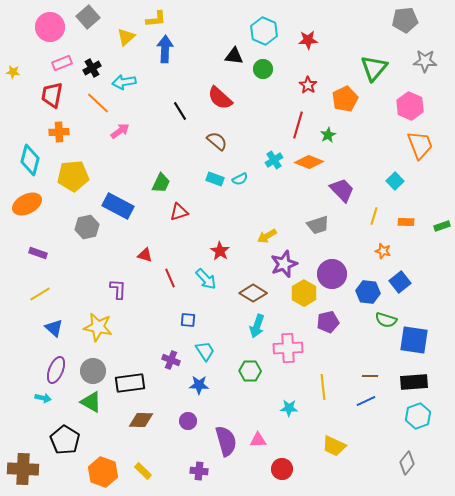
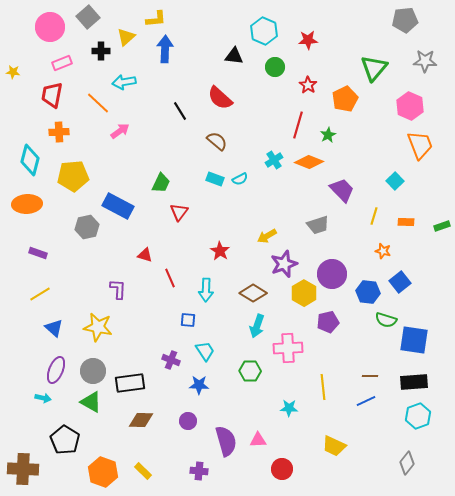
black cross at (92, 68): moved 9 px right, 17 px up; rotated 30 degrees clockwise
green circle at (263, 69): moved 12 px right, 2 px up
orange ellipse at (27, 204): rotated 24 degrees clockwise
red triangle at (179, 212): rotated 36 degrees counterclockwise
cyan arrow at (206, 279): moved 11 px down; rotated 45 degrees clockwise
